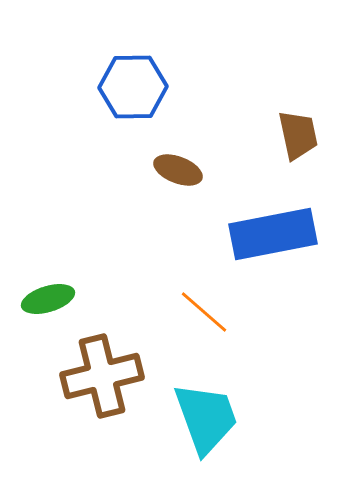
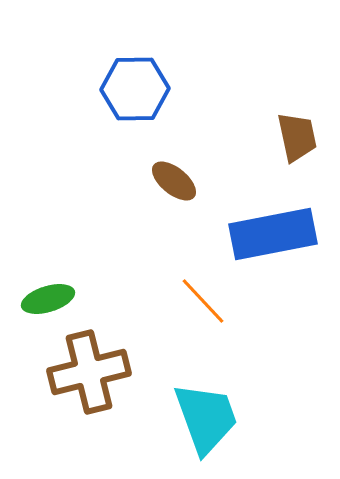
blue hexagon: moved 2 px right, 2 px down
brown trapezoid: moved 1 px left, 2 px down
brown ellipse: moved 4 px left, 11 px down; rotated 18 degrees clockwise
orange line: moved 1 px left, 11 px up; rotated 6 degrees clockwise
brown cross: moved 13 px left, 4 px up
